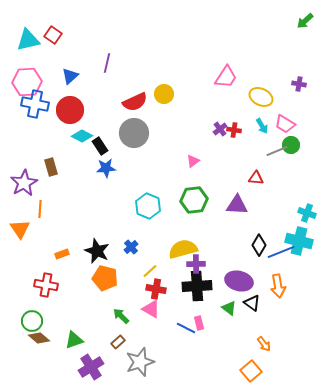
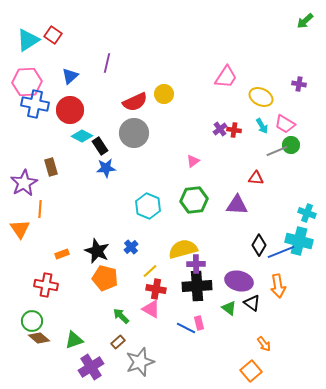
cyan triangle at (28, 40): rotated 20 degrees counterclockwise
